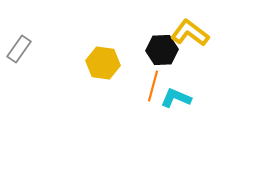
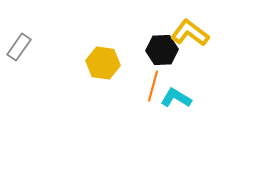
gray rectangle: moved 2 px up
cyan L-shape: rotated 8 degrees clockwise
